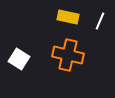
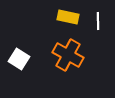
white line: moved 2 px left; rotated 24 degrees counterclockwise
orange cross: rotated 16 degrees clockwise
